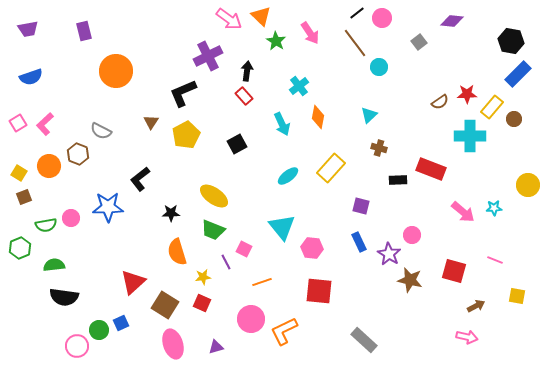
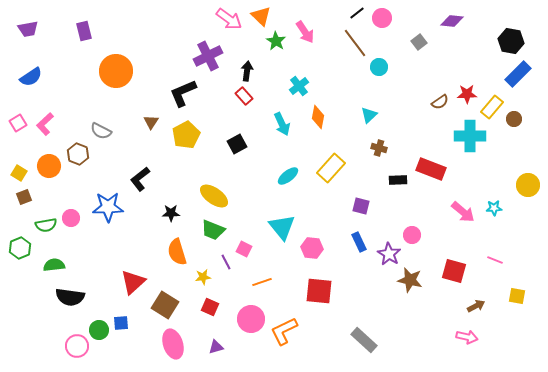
pink arrow at (310, 33): moved 5 px left, 1 px up
blue semicircle at (31, 77): rotated 15 degrees counterclockwise
black semicircle at (64, 297): moved 6 px right
red square at (202, 303): moved 8 px right, 4 px down
blue square at (121, 323): rotated 21 degrees clockwise
